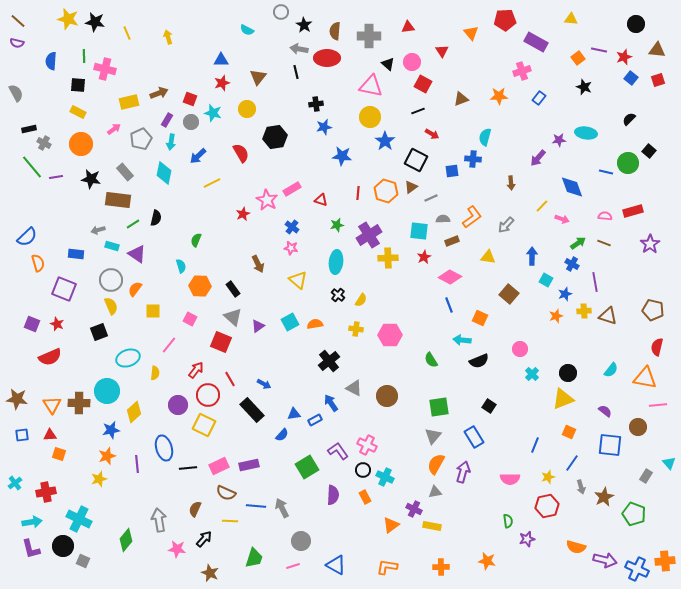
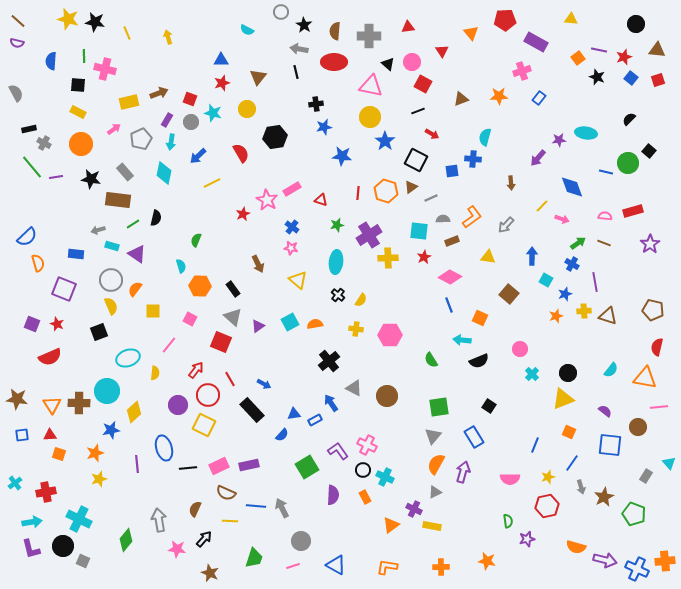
red ellipse at (327, 58): moved 7 px right, 4 px down
black star at (584, 87): moved 13 px right, 10 px up
pink line at (658, 405): moved 1 px right, 2 px down
orange star at (107, 456): moved 12 px left, 3 px up
gray triangle at (435, 492): rotated 16 degrees counterclockwise
